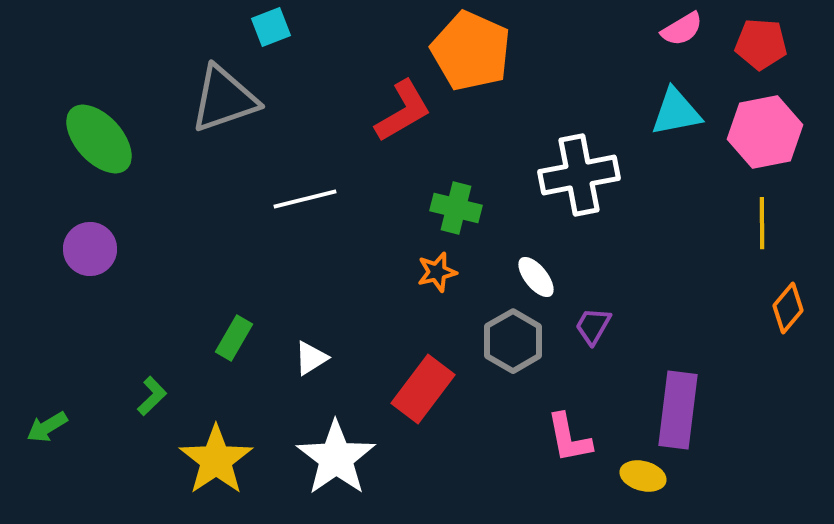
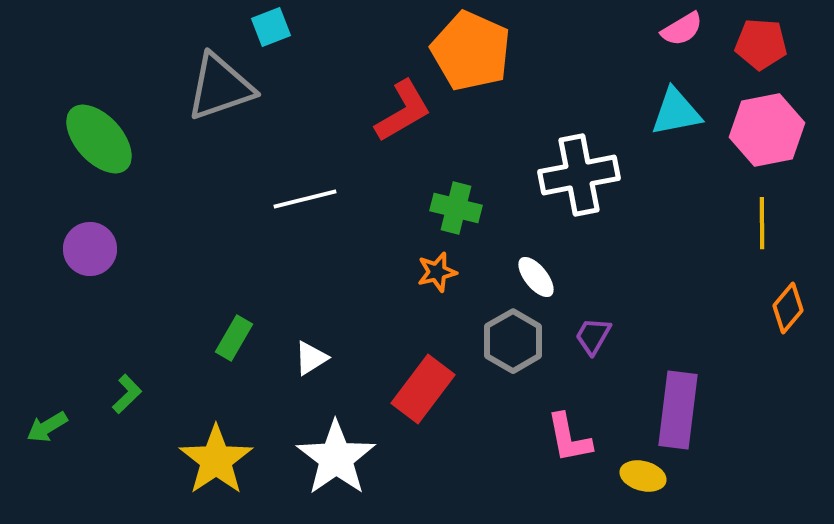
gray triangle: moved 4 px left, 12 px up
pink hexagon: moved 2 px right, 2 px up
purple trapezoid: moved 10 px down
green L-shape: moved 25 px left, 2 px up
